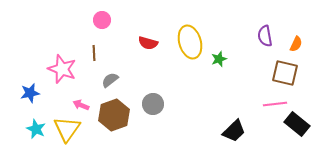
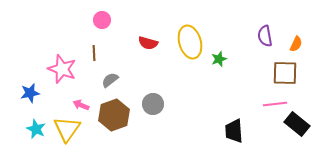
brown square: rotated 12 degrees counterclockwise
black trapezoid: rotated 130 degrees clockwise
